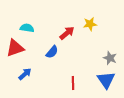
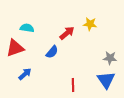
yellow star: rotated 16 degrees clockwise
gray star: rotated 16 degrees counterclockwise
red line: moved 2 px down
